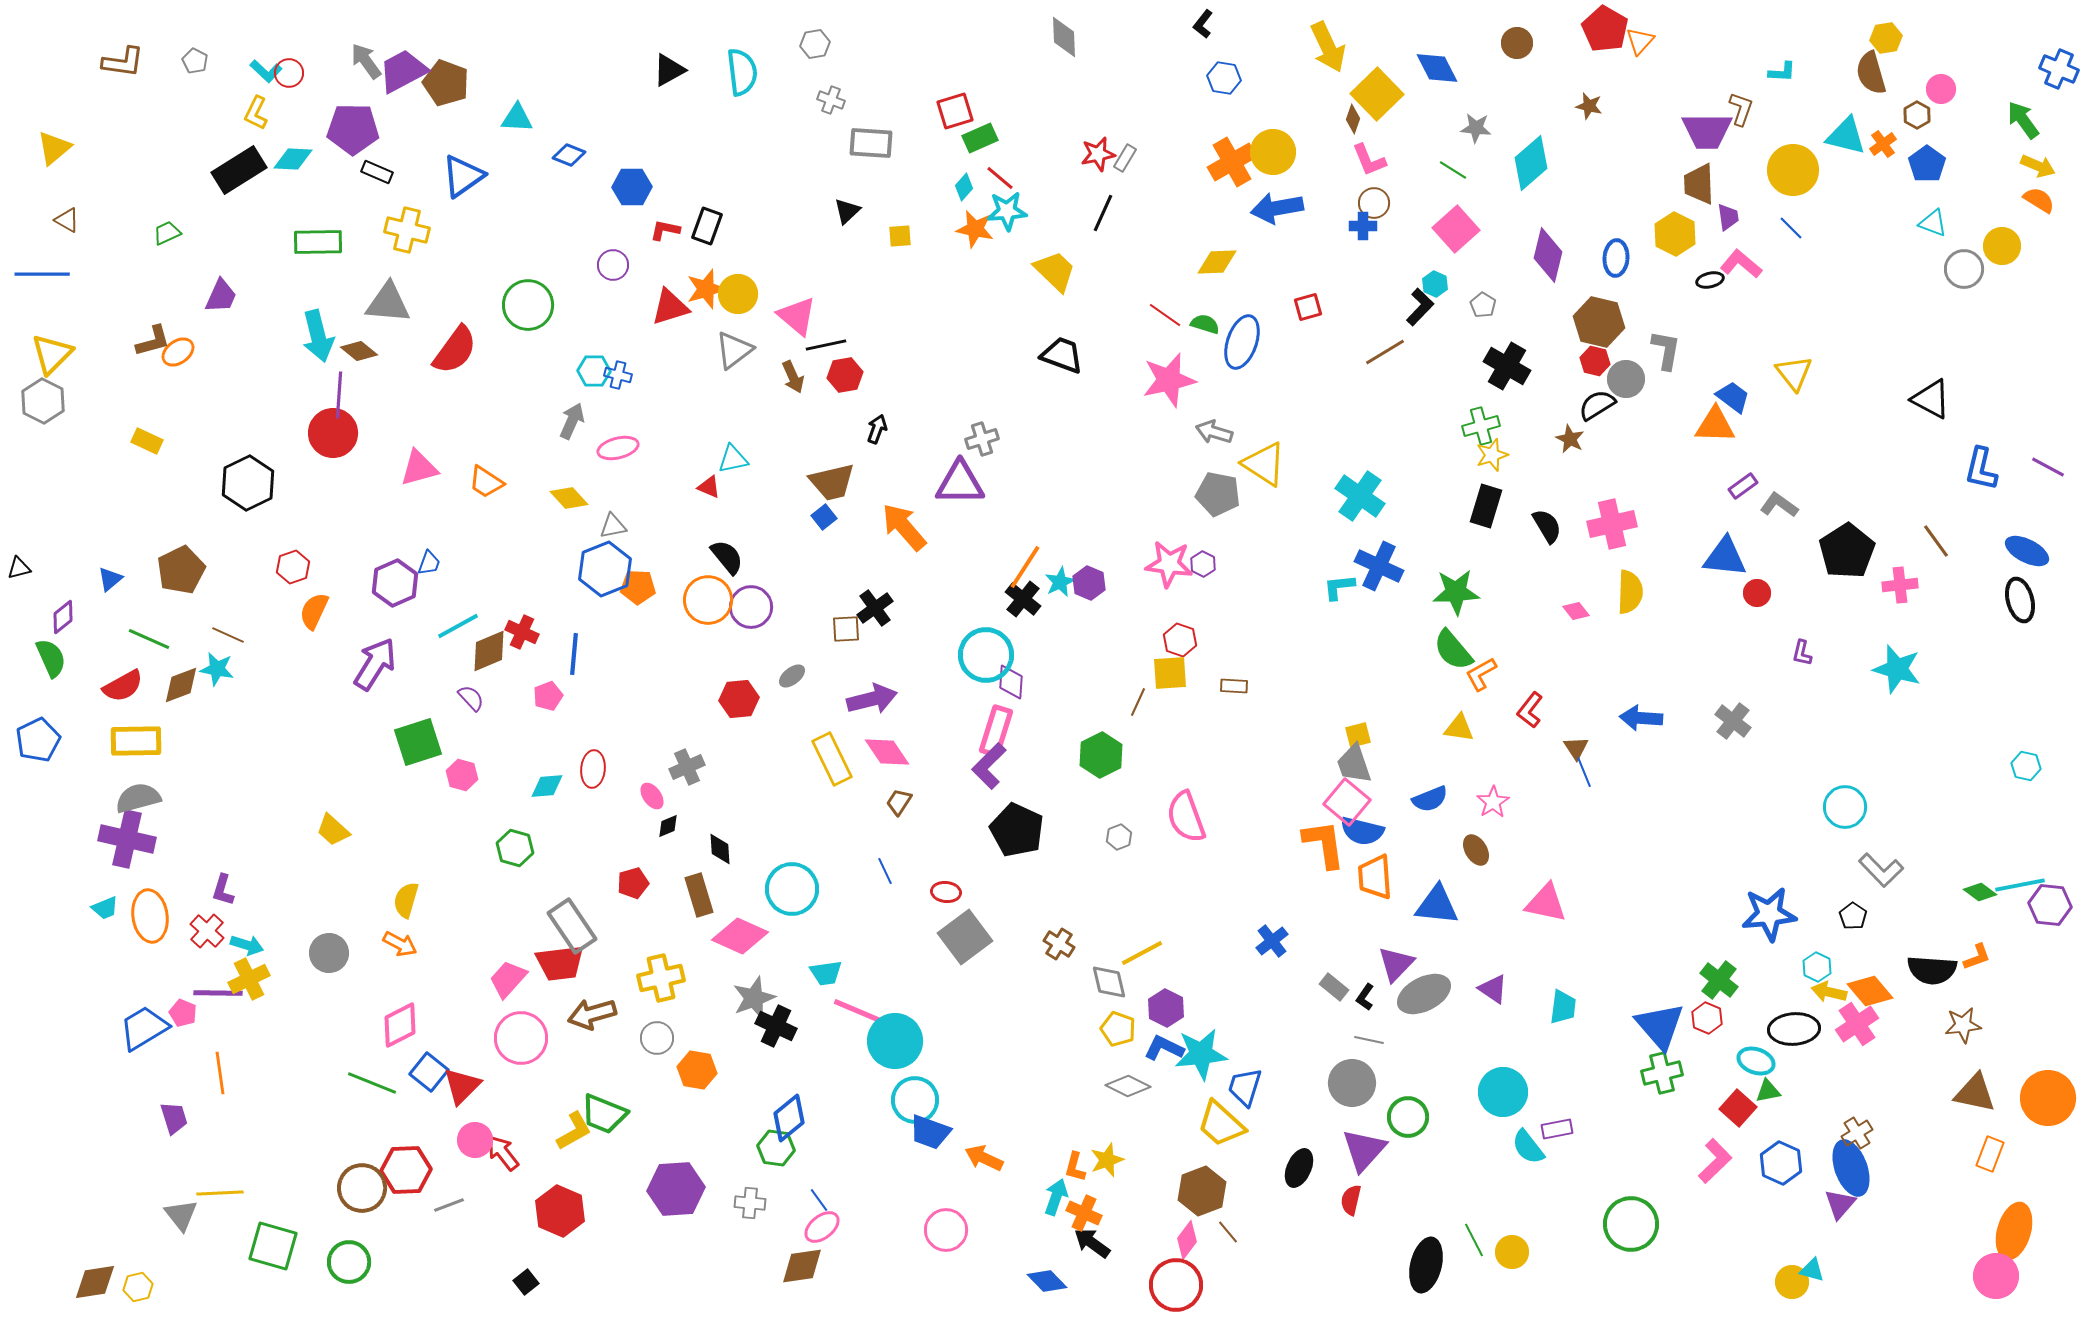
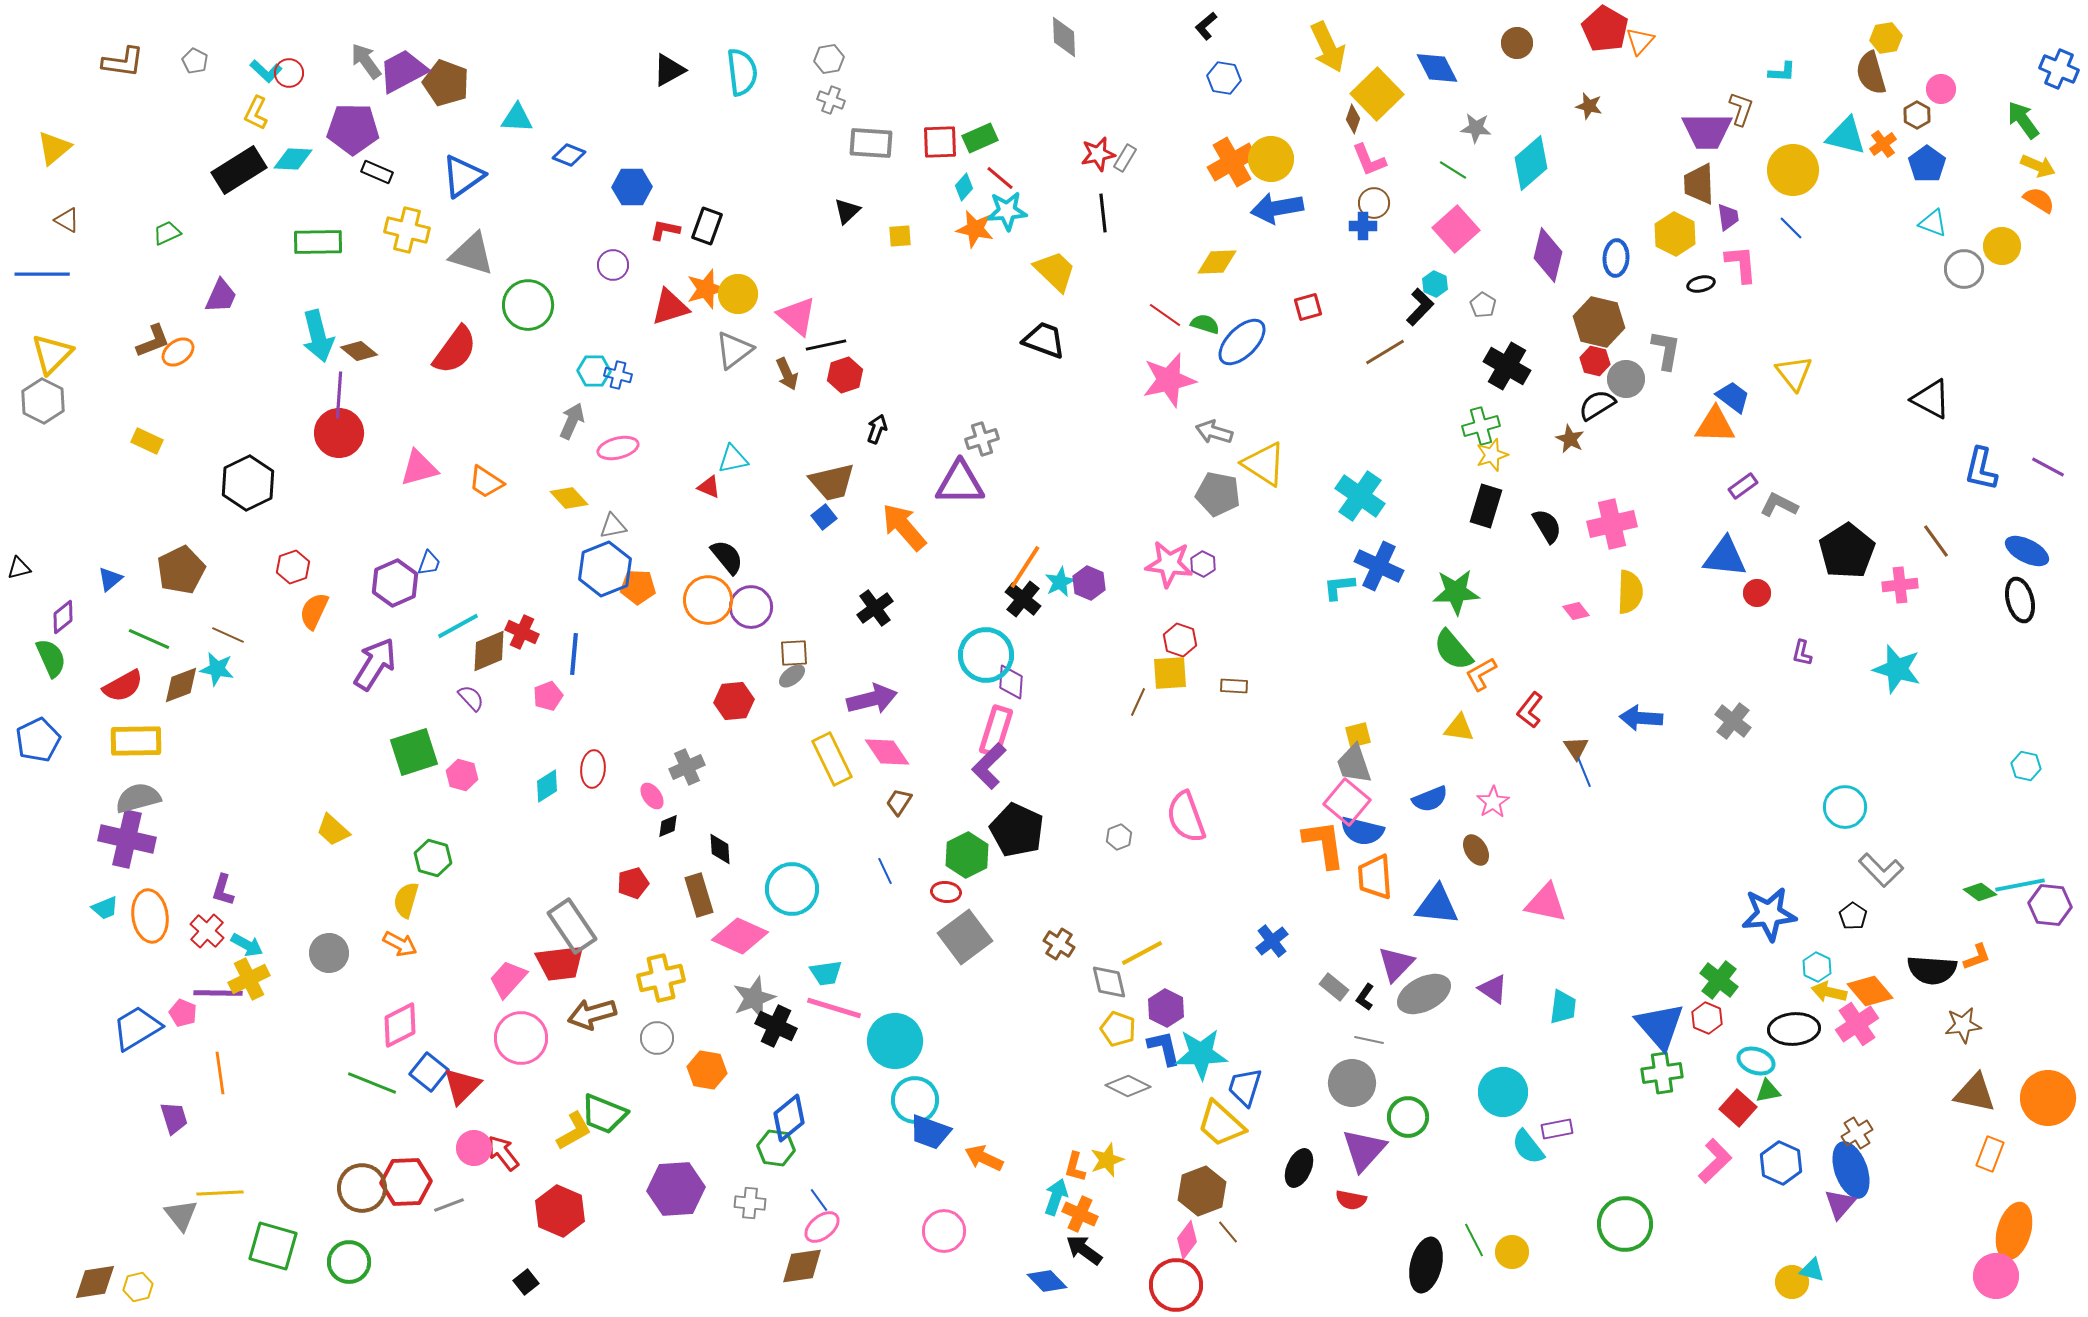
black L-shape at (1203, 24): moved 3 px right, 2 px down; rotated 12 degrees clockwise
gray hexagon at (815, 44): moved 14 px right, 15 px down
red square at (955, 111): moved 15 px left, 31 px down; rotated 15 degrees clockwise
yellow circle at (1273, 152): moved 2 px left, 7 px down
black line at (1103, 213): rotated 30 degrees counterclockwise
pink L-shape at (1741, 264): rotated 45 degrees clockwise
black ellipse at (1710, 280): moved 9 px left, 4 px down
gray triangle at (388, 303): moved 84 px right, 49 px up; rotated 12 degrees clockwise
brown L-shape at (153, 341): rotated 6 degrees counterclockwise
blue ellipse at (1242, 342): rotated 26 degrees clockwise
black trapezoid at (1062, 355): moved 18 px left, 15 px up
red hexagon at (845, 375): rotated 8 degrees counterclockwise
brown arrow at (793, 377): moved 6 px left, 3 px up
red circle at (333, 433): moved 6 px right
gray L-shape at (1779, 505): rotated 9 degrees counterclockwise
brown square at (846, 629): moved 52 px left, 24 px down
red hexagon at (739, 699): moved 5 px left, 2 px down
green square at (418, 742): moved 4 px left, 10 px down
green hexagon at (1101, 755): moved 134 px left, 100 px down
cyan diamond at (547, 786): rotated 28 degrees counterclockwise
green hexagon at (515, 848): moved 82 px left, 10 px down
cyan arrow at (247, 945): rotated 12 degrees clockwise
pink line at (860, 1012): moved 26 px left, 4 px up; rotated 6 degrees counterclockwise
blue trapezoid at (144, 1028): moved 7 px left
blue L-shape at (1164, 1048): rotated 51 degrees clockwise
cyan star at (1201, 1054): rotated 4 degrees clockwise
orange hexagon at (697, 1070): moved 10 px right
green cross at (1662, 1073): rotated 6 degrees clockwise
pink circle at (475, 1140): moved 1 px left, 8 px down
blue ellipse at (1851, 1168): moved 2 px down
red hexagon at (406, 1170): moved 12 px down
red semicircle at (1351, 1200): rotated 92 degrees counterclockwise
orange cross at (1084, 1213): moved 4 px left, 1 px down
green circle at (1631, 1224): moved 6 px left
pink circle at (946, 1230): moved 2 px left, 1 px down
black arrow at (1092, 1243): moved 8 px left, 7 px down
